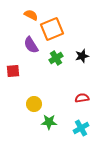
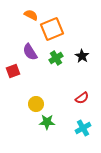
purple semicircle: moved 1 px left, 7 px down
black star: rotated 24 degrees counterclockwise
red square: rotated 16 degrees counterclockwise
red semicircle: rotated 152 degrees clockwise
yellow circle: moved 2 px right
green star: moved 2 px left
cyan cross: moved 2 px right
